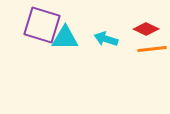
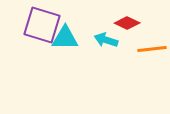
red diamond: moved 19 px left, 6 px up
cyan arrow: moved 1 px down
